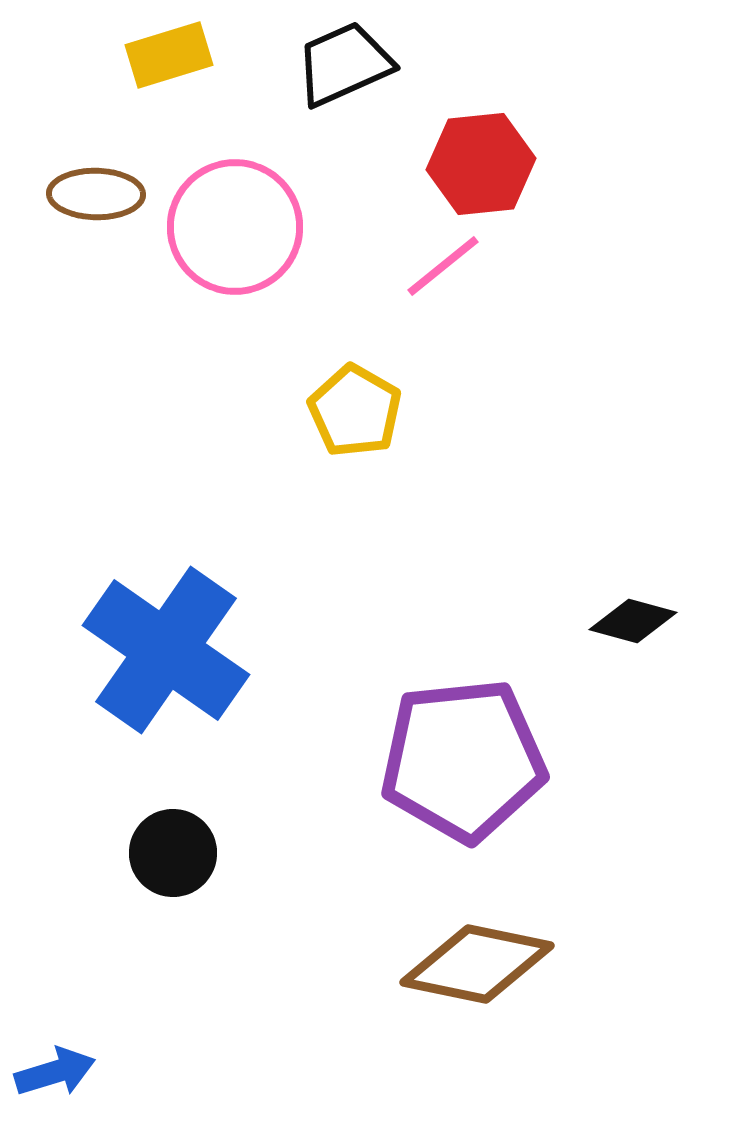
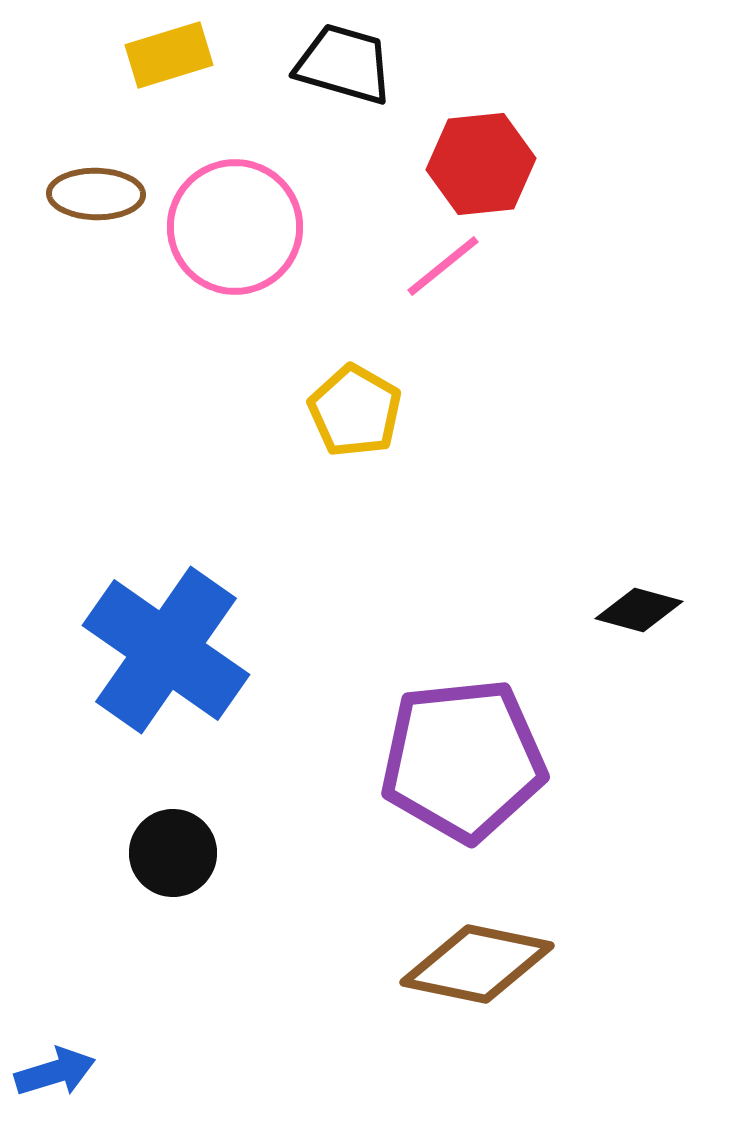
black trapezoid: rotated 40 degrees clockwise
black diamond: moved 6 px right, 11 px up
